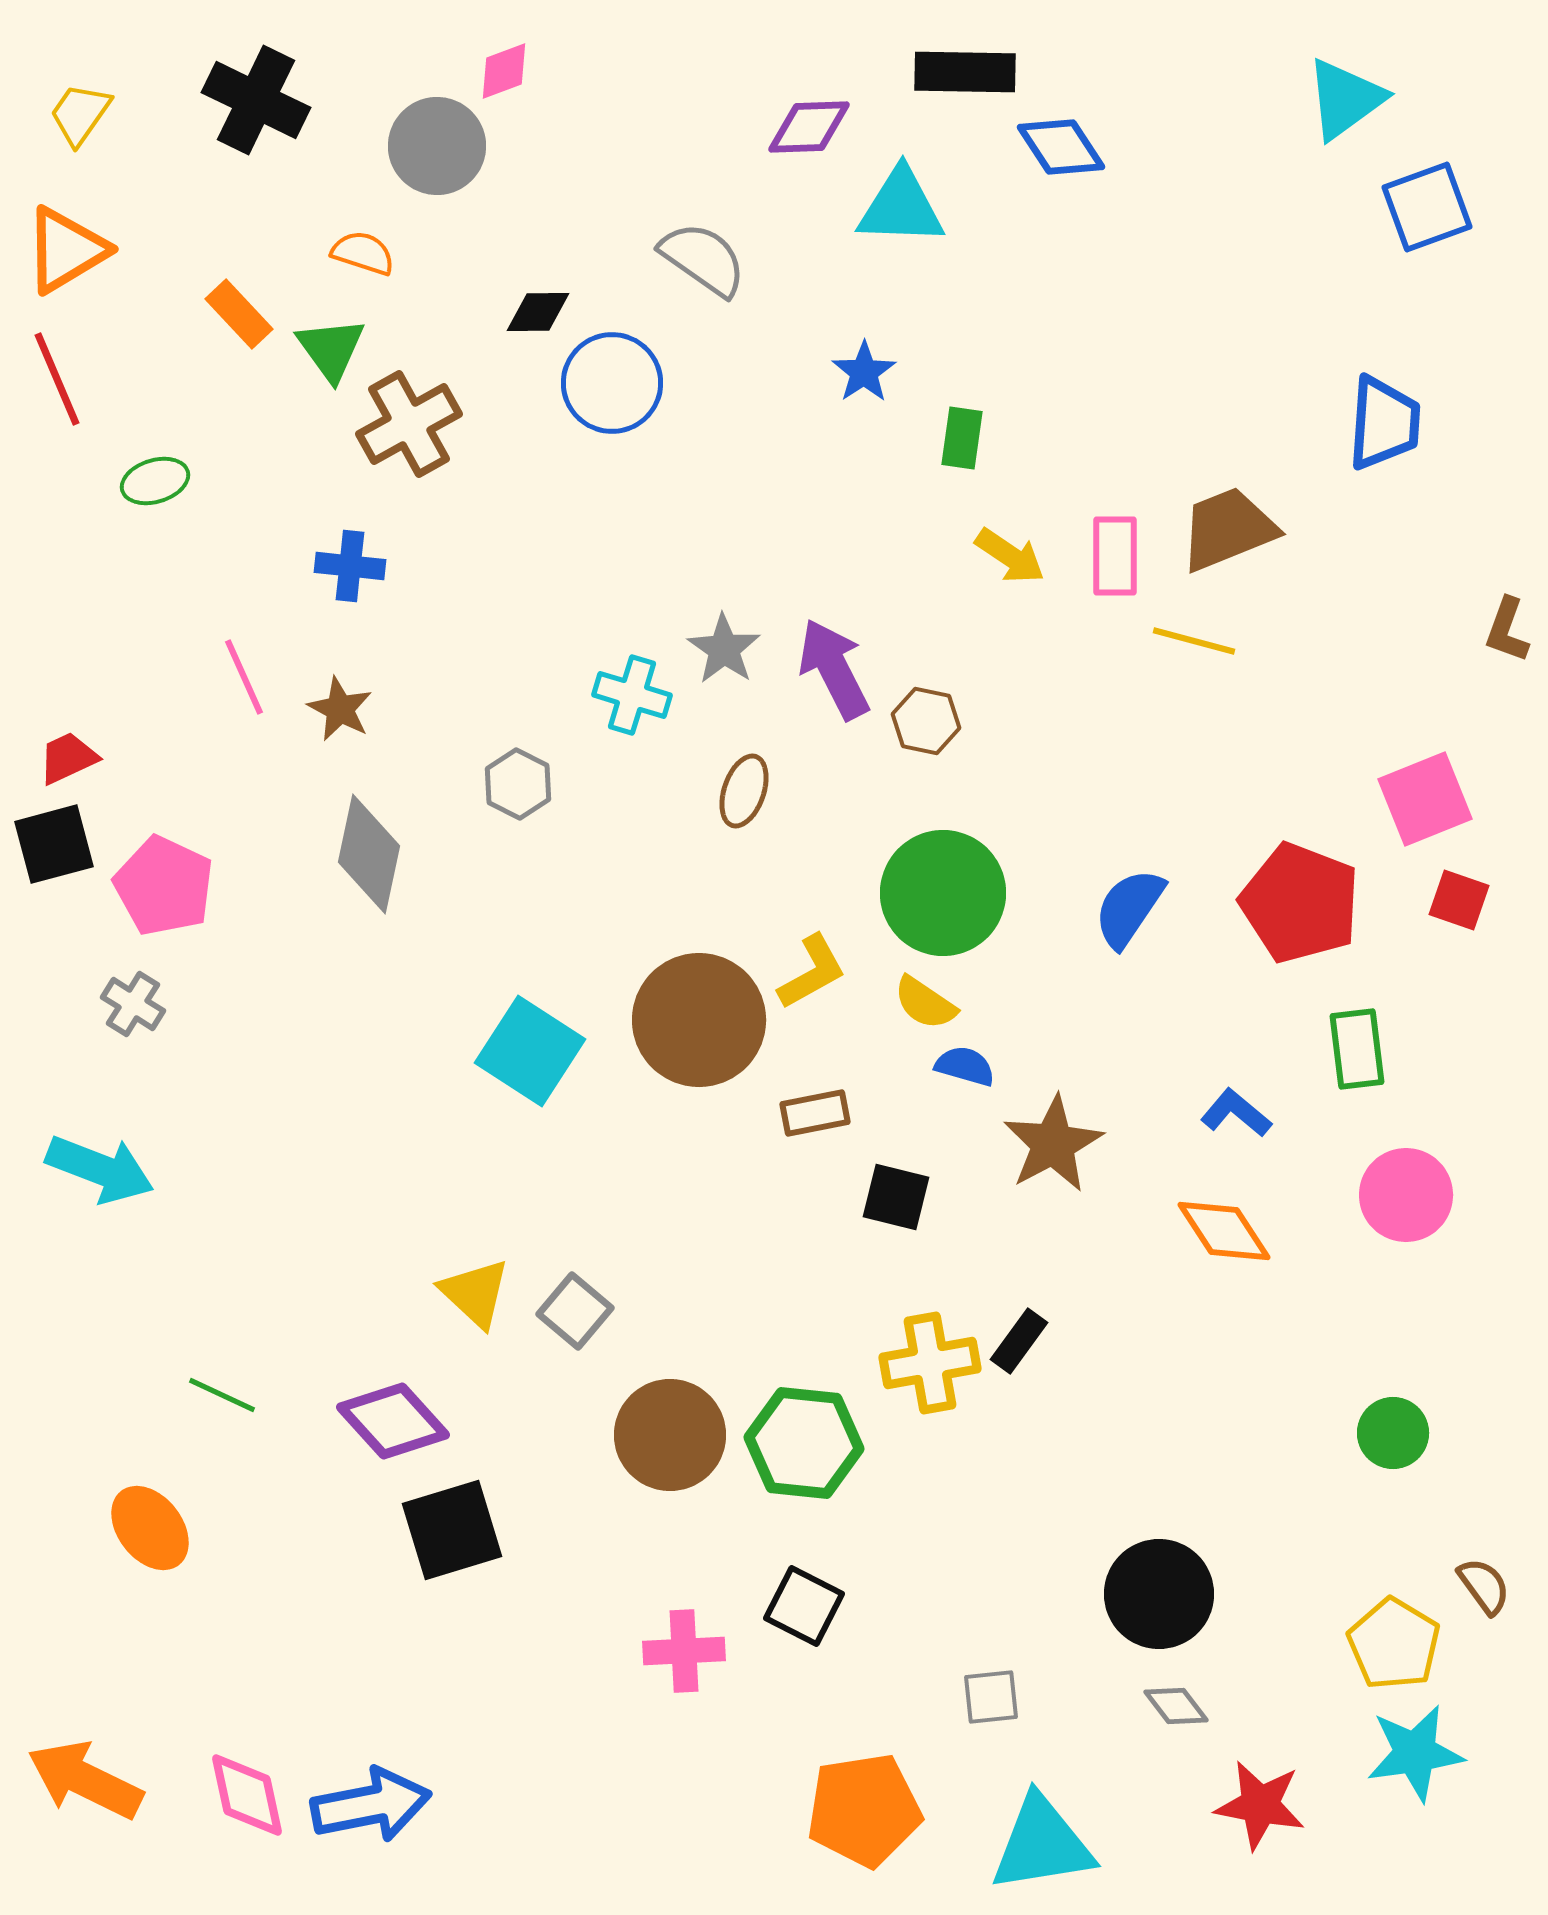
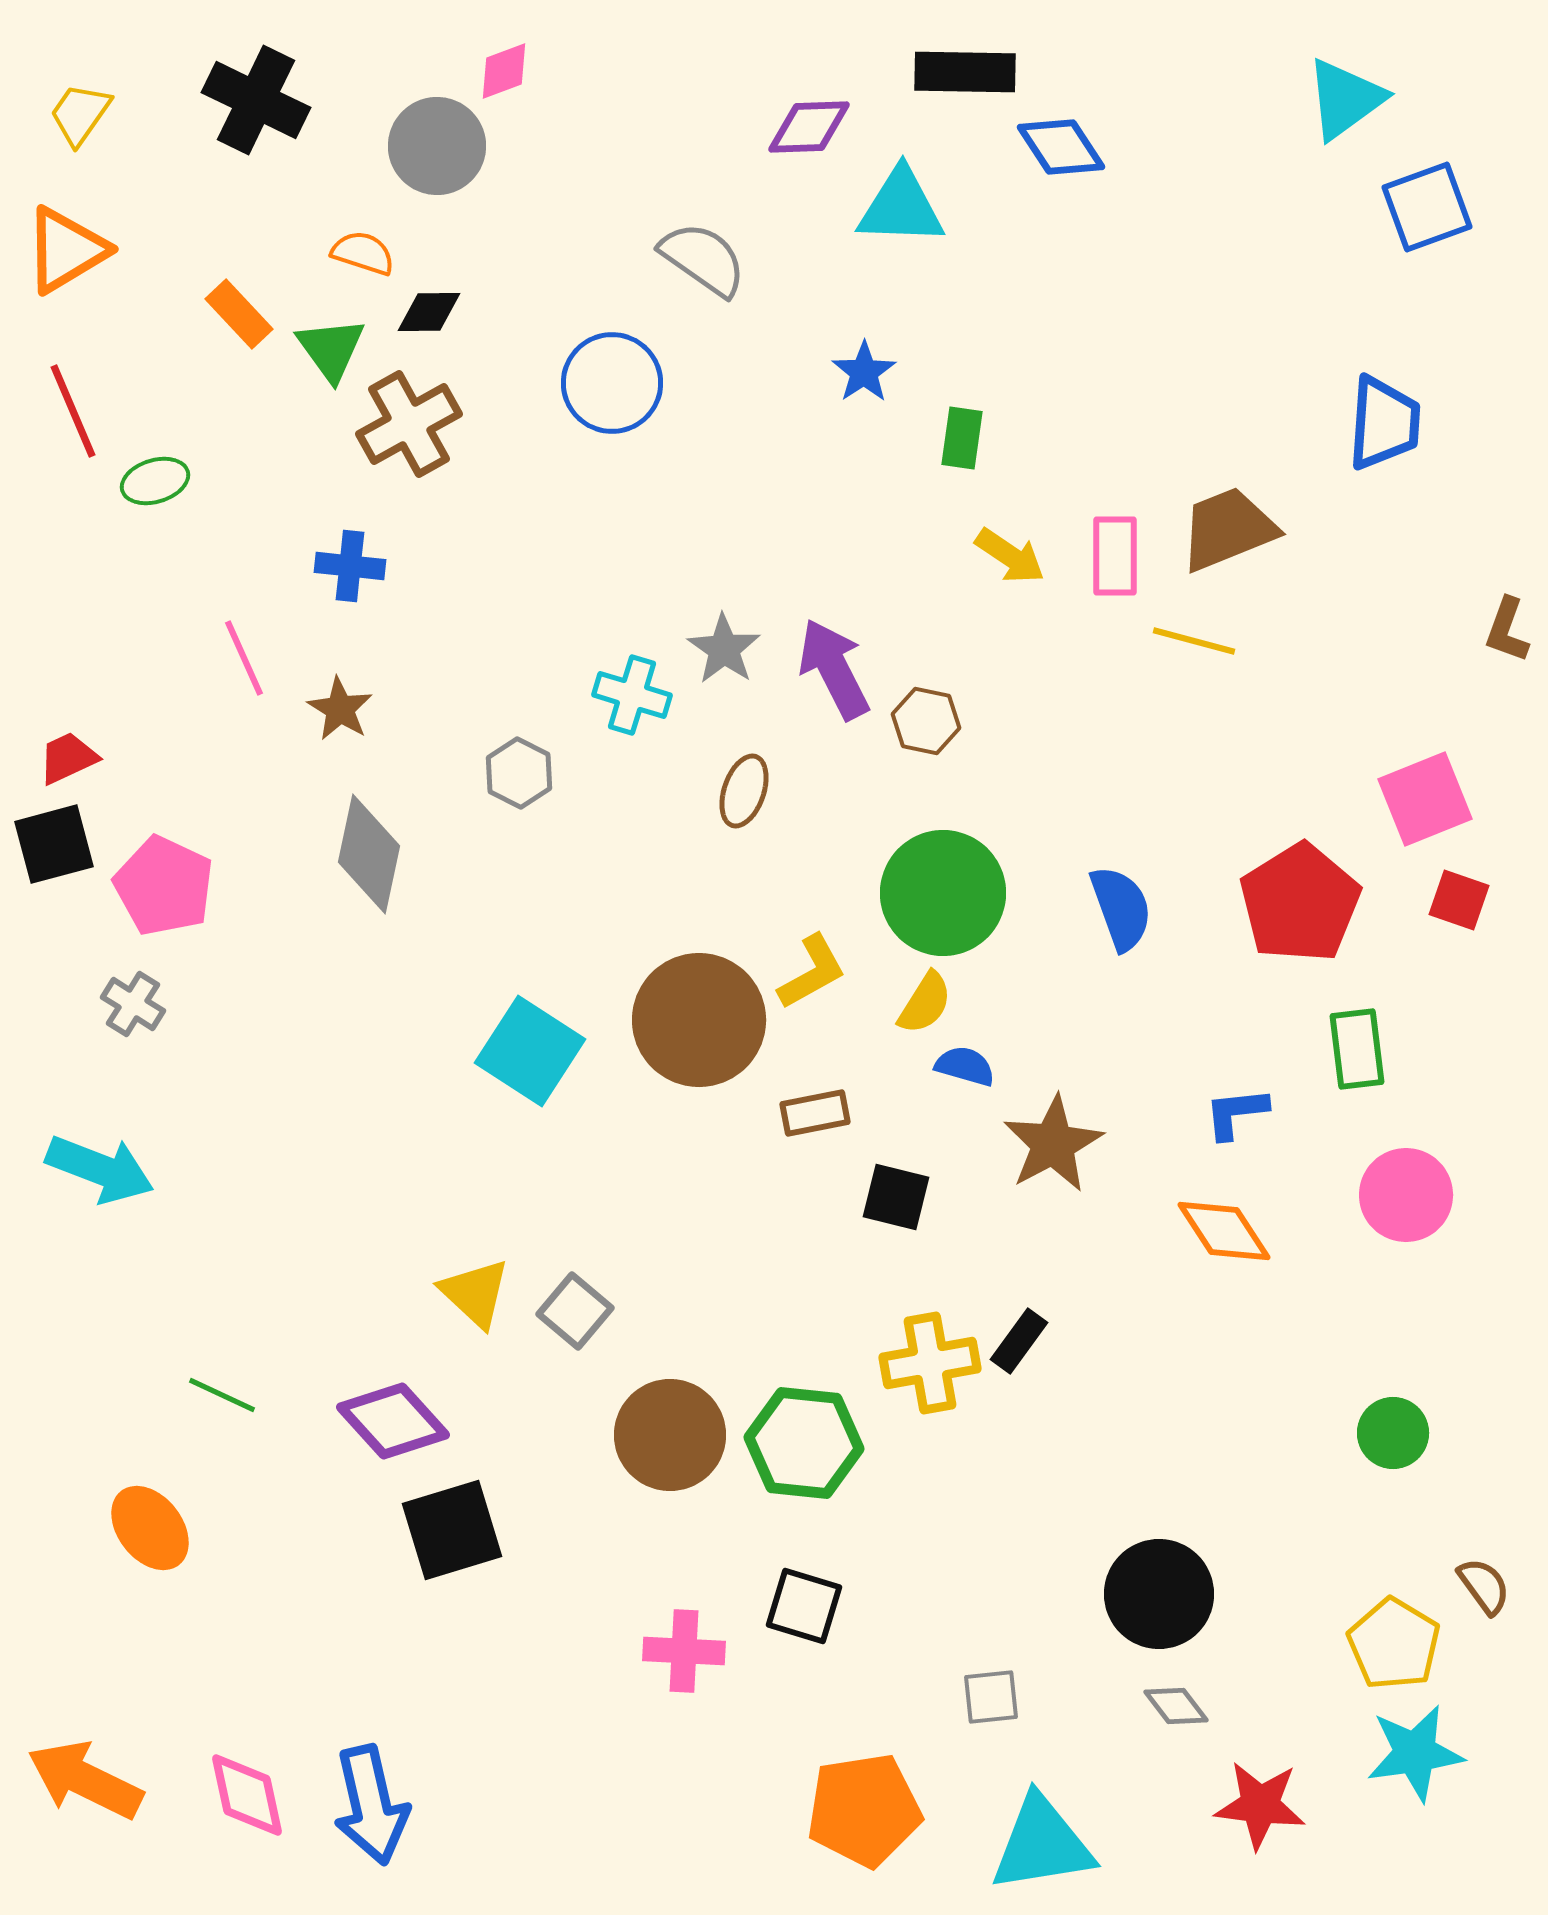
black diamond at (538, 312): moved 109 px left
red line at (57, 379): moved 16 px right, 32 px down
pink line at (244, 677): moved 19 px up
brown star at (340, 709): rotated 4 degrees clockwise
gray hexagon at (518, 784): moved 1 px right, 11 px up
red pentagon at (1300, 903): rotated 19 degrees clockwise
blue semicircle at (1129, 908): moved 8 px left; rotated 126 degrees clockwise
yellow semicircle at (925, 1003): rotated 92 degrees counterclockwise
blue L-shape at (1236, 1113): rotated 46 degrees counterclockwise
black square at (804, 1606): rotated 10 degrees counterclockwise
pink cross at (684, 1651): rotated 6 degrees clockwise
blue arrow at (371, 1805): rotated 88 degrees clockwise
red star at (1260, 1805): rotated 4 degrees counterclockwise
